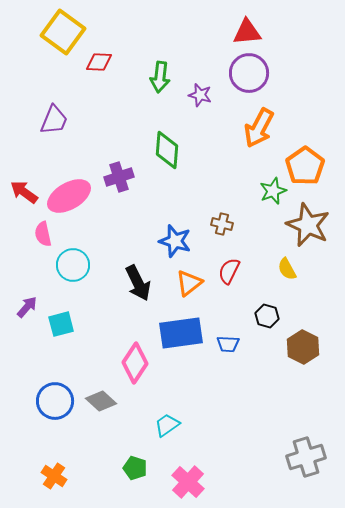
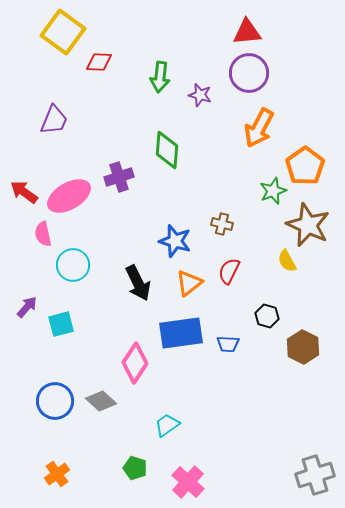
yellow semicircle: moved 8 px up
gray cross: moved 9 px right, 18 px down
orange cross: moved 3 px right, 2 px up; rotated 20 degrees clockwise
